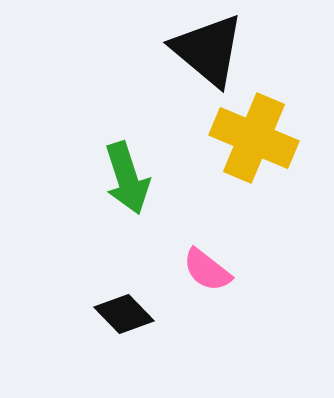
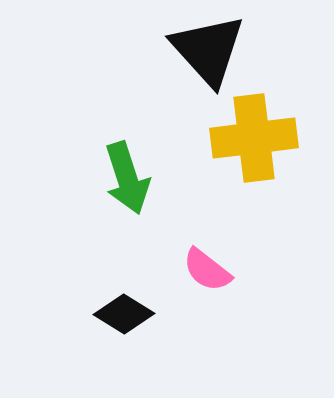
black triangle: rotated 8 degrees clockwise
yellow cross: rotated 30 degrees counterclockwise
black diamond: rotated 14 degrees counterclockwise
